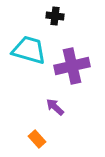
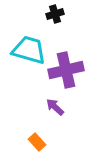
black cross: moved 2 px up; rotated 24 degrees counterclockwise
purple cross: moved 6 px left, 4 px down
orange rectangle: moved 3 px down
